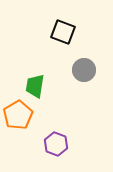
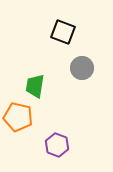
gray circle: moved 2 px left, 2 px up
orange pentagon: moved 2 px down; rotated 28 degrees counterclockwise
purple hexagon: moved 1 px right, 1 px down
